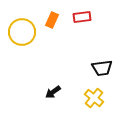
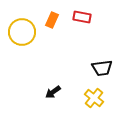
red rectangle: rotated 18 degrees clockwise
